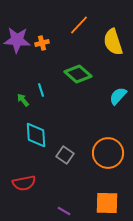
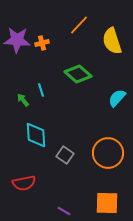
yellow semicircle: moved 1 px left, 1 px up
cyan semicircle: moved 1 px left, 2 px down
